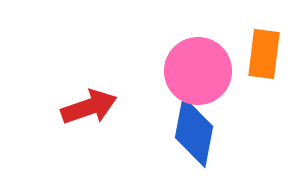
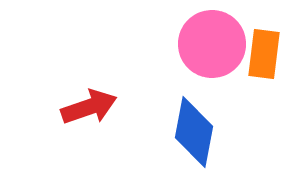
pink circle: moved 14 px right, 27 px up
